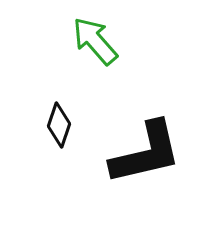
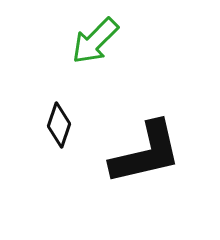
green arrow: rotated 94 degrees counterclockwise
